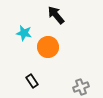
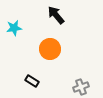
cyan star: moved 10 px left, 5 px up; rotated 21 degrees counterclockwise
orange circle: moved 2 px right, 2 px down
black rectangle: rotated 24 degrees counterclockwise
